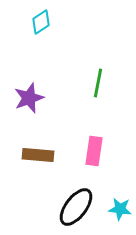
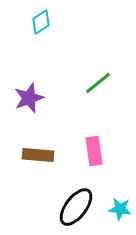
green line: rotated 40 degrees clockwise
pink rectangle: rotated 16 degrees counterclockwise
